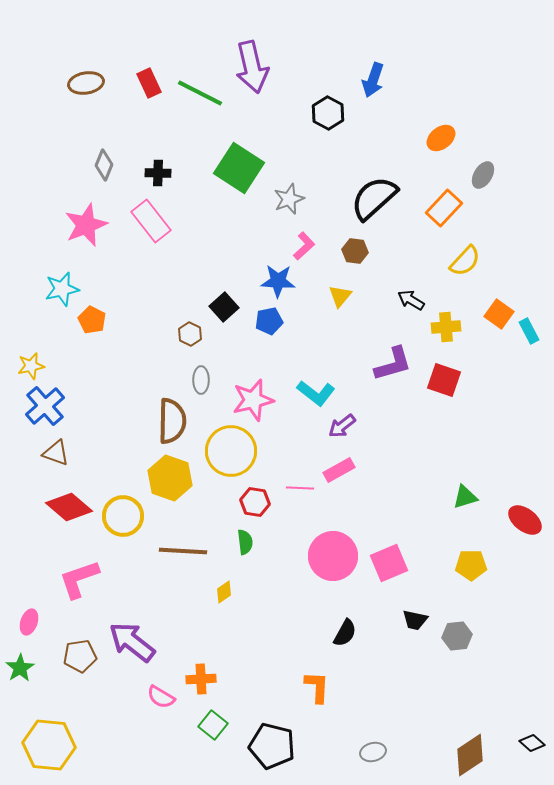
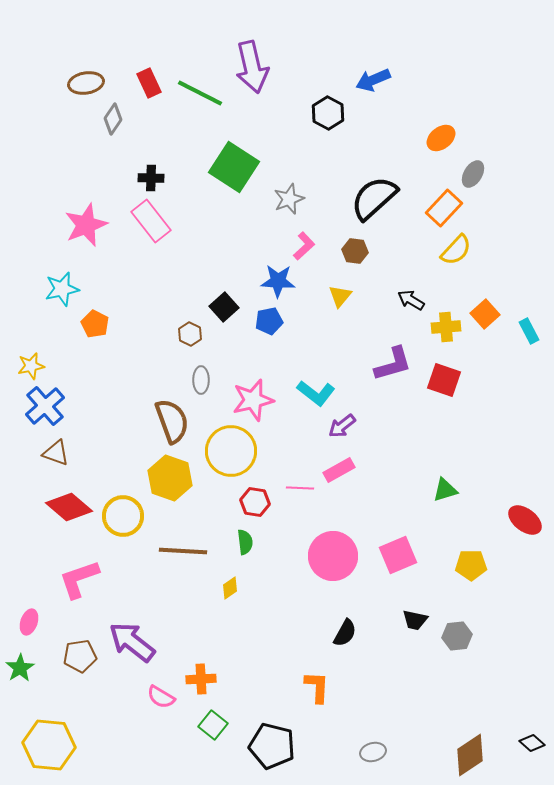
blue arrow at (373, 80): rotated 48 degrees clockwise
gray diamond at (104, 165): moved 9 px right, 46 px up; rotated 12 degrees clockwise
green square at (239, 168): moved 5 px left, 1 px up
black cross at (158, 173): moved 7 px left, 5 px down
gray ellipse at (483, 175): moved 10 px left, 1 px up
yellow semicircle at (465, 261): moved 9 px left, 11 px up
orange square at (499, 314): moved 14 px left; rotated 12 degrees clockwise
orange pentagon at (92, 320): moved 3 px right, 4 px down
brown semicircle at (172, 421): rotated 21 degrees counterclockwise
green triangle at (465, 497): moved 20 px left, 7 px up
pink square at (389, 563): moved 9 px right, 8 px up
yellow diamond at (224, 592): moved 6 px right, 4 px up
